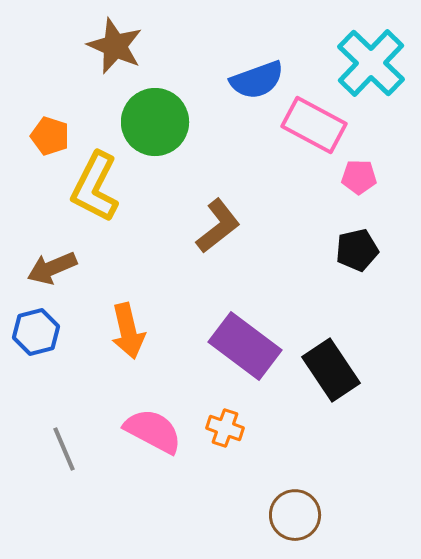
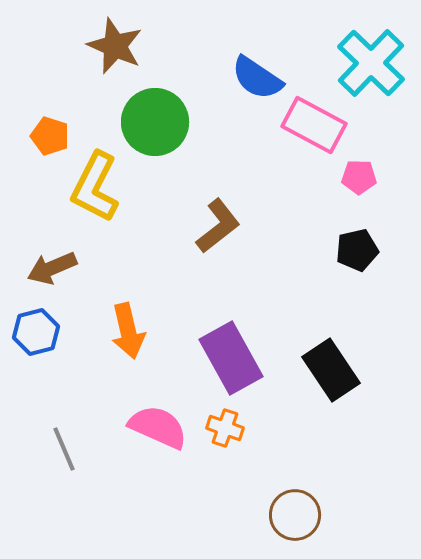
blue semicircle: moved 2 px up; rotated 54 degrees clockwise
purple rectangle: moved 14 px left, 12 px down; rotated 24 degrees clockwise
pink semicircle: moved 5 px right, 4 px up; rotated 4 degrees counterclockwise
